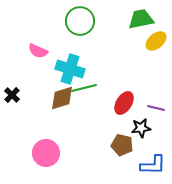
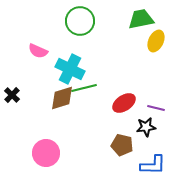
yellow ellipse: rotated 25 degrees counterclockwise
cyan cross: rotated 8 degrees clockwise
red ellipse: rotated 25 degrees clockwise
black star: moved 5 px right, 1 px up
